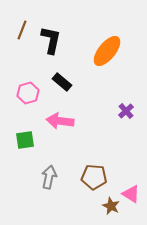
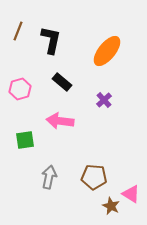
brown line: moved 4 px left, 1 px down
pink hexagon: moved 8 px left, 4 px up
purple cross: moved 22 px left, 11 px up
